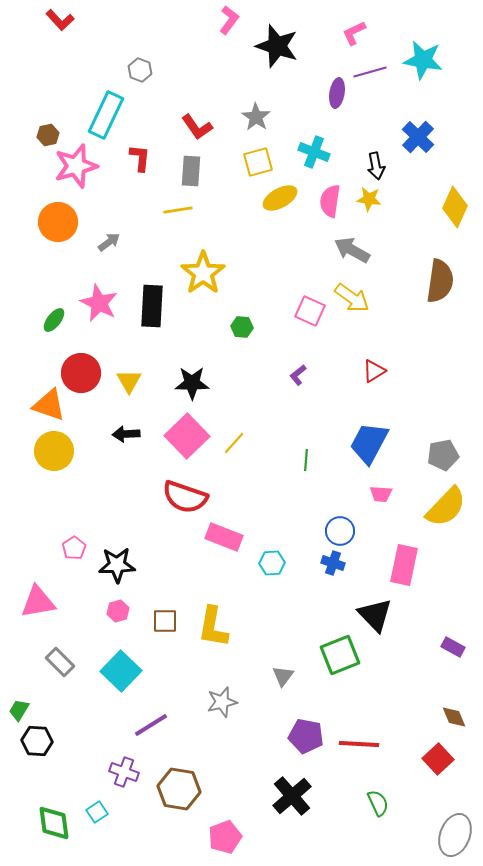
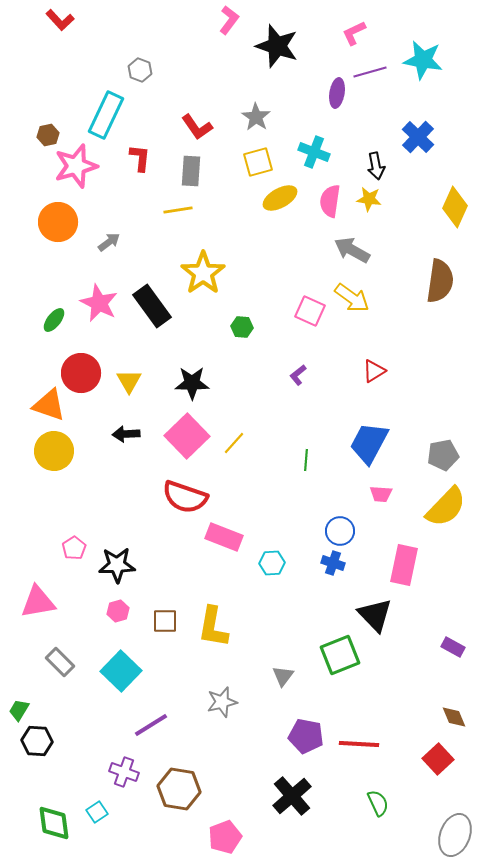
black rectangle at (152, 306): rotated 39 degrees counterclockwise
